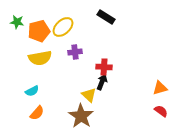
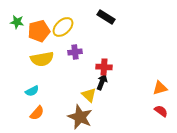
yellow semicircle: moved 2 px right, 1 px down
brown star: moved 1 px left, 1 px down; rotated 10 degrees counterclockwise
